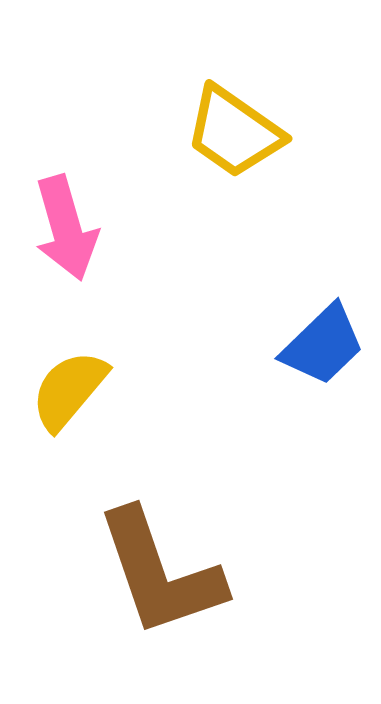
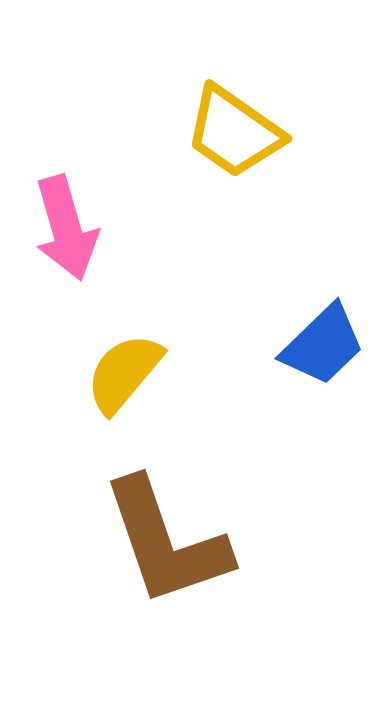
yellow semicircle: moved 55 px right, 17 px up
brown L-shape: moved 6 px right, 31 px up
